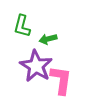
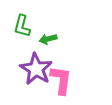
purple star: moved 3 px down
